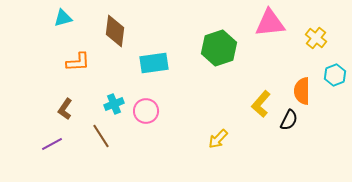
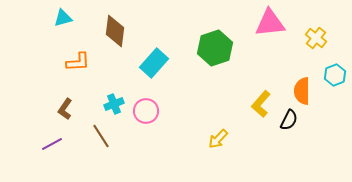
green hexagon: moved 4 px left
cyan rectangle: rotated 40 degrees counterclockwise
